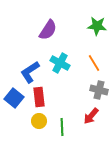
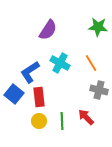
green star: moved 1 px right, 1 px down
orange line: moved 3 px left
blue square: moved 4 px up
red arrow: moved 5 px left, 1 px down; rotated 96 degrees clockwise
green line: moved 6 px up
